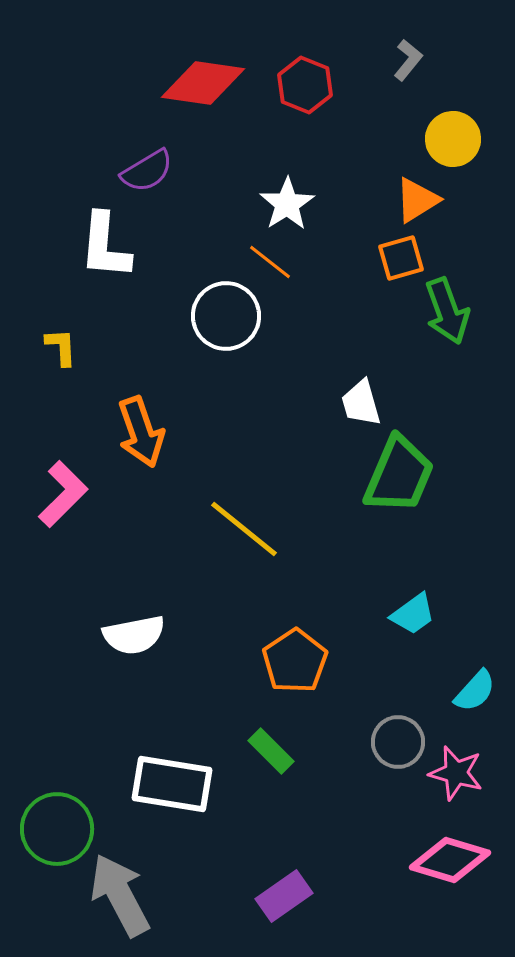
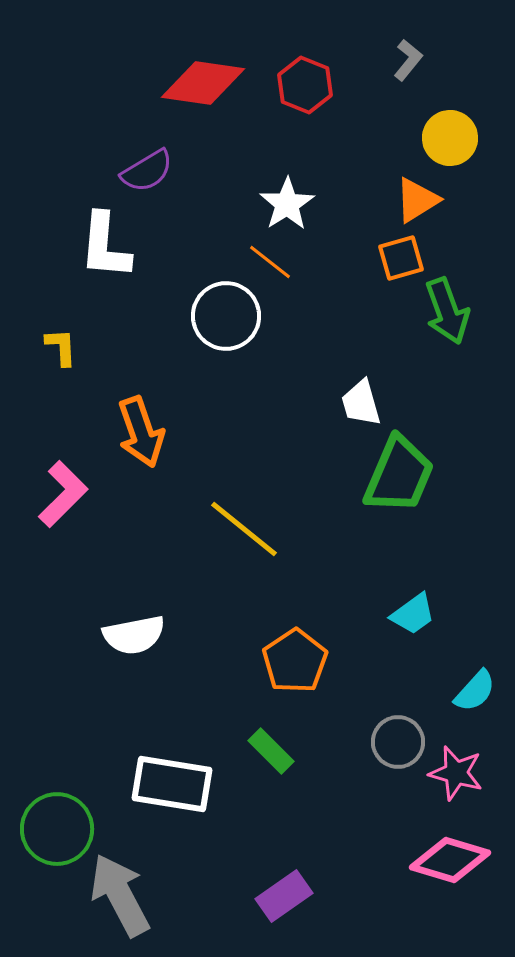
yellow circle: moved 3 px left, 1 px up
